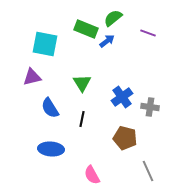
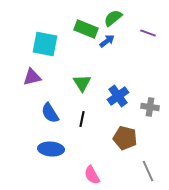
blue cross: moved 4 px left, 1 px up
blue semicircle: moved 5 px down
